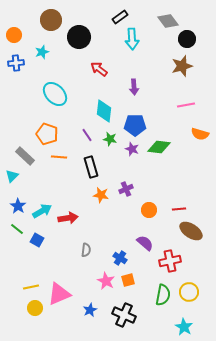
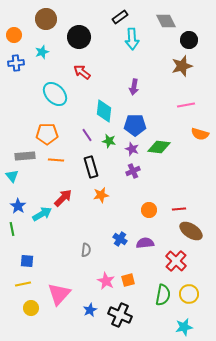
brown circle at (51, 20): moved 5 px left, 1 px up
gray diamond at (168, 21): moved 2 px left; rotated 10 degrees clockwise
black circle at (187, 39): moved 2 px right, 1 px down
red arrow at (99, 69): moved 17 px left, 3 px down
purple arrow at (134, 87): rotated 14 degrees clockwise
orange pentagon at (47, 134): rotated 20 degrees counterclockwise
green star at (110, 139): moved 1 px left, 2 px down
gray rectangle at (25, 156): rotated 48 degrees counterclockwise
orange line at (59, 157): moved 3 px left, 3 px down
cyan triangle at (12, 176): rotated 24 degrees counterclockwise
purple cross at (126, 189): moved 7 px right, 18 px up
orange star at (101, 195): rotated 21 degrees counterclockwise
cyan arrow at (42, 211): moved 3 px down
red arrow at (68, 218): moved 5 px left, 20 px up; rotated 36 degrees counterclockwise
green line at (17, 229): moved 5 px left; rotated 40 degrees clockwise
blue square at (37, 240): moved 10 px left, 21 px down; rotated 24 degrees counterclockwise
purple semicircle at (145, 243): rotated 48 degrees counterclockwise
blue cross at (120, 258): moved 19 px up
red cross at (170, 261): moved 6 px right; rotated 35 degrees counterclockwise
yellow line at (31, 287): moved 8 px left, 3 px up
yellow circle at (189, 292): moved 2 px down
pink triangle at (59, 294): rotated 25 degrees counterclockwise
yellow circle at (35, 308): moved 4 px left
black cross at (124, 315): moved 4 px left
cyan star at (184, 327): rotated 30 degrees clockwise
